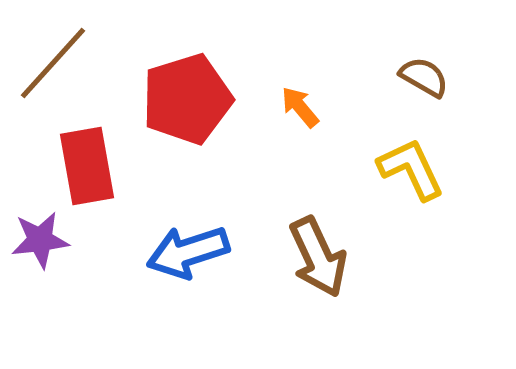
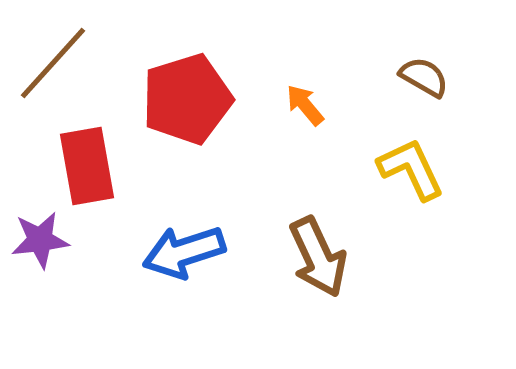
orange arrow: moved 5 px right, 2 px up
blue arrow: moved 4 px left
